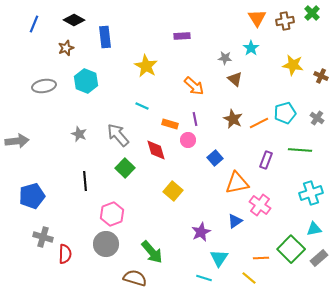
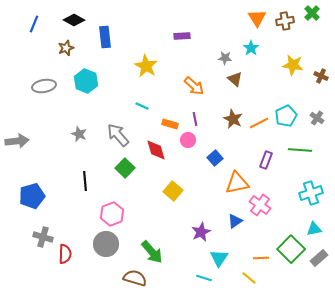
cyan pentagon at (285, 113): moved 1 px right, 3 px down; rotated 10 degrees counterclockwise
